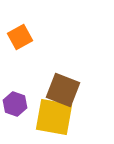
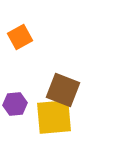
purple hexagon: rotated 25 degrees counterclockwise
yellow square: rotated 15 degrees counterclockwise
